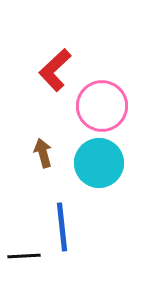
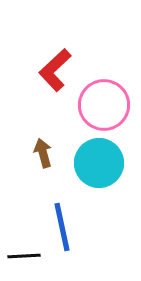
pink circle: moved 2 px right, 1 px up
blue line: rotated 6 degrees counterclockwise
